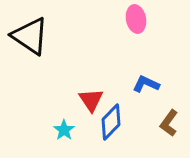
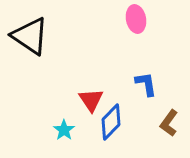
blue L-shape: rotated 56 degrees clockwise
